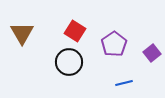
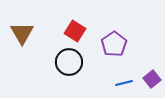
purple square: moved 26 px down
